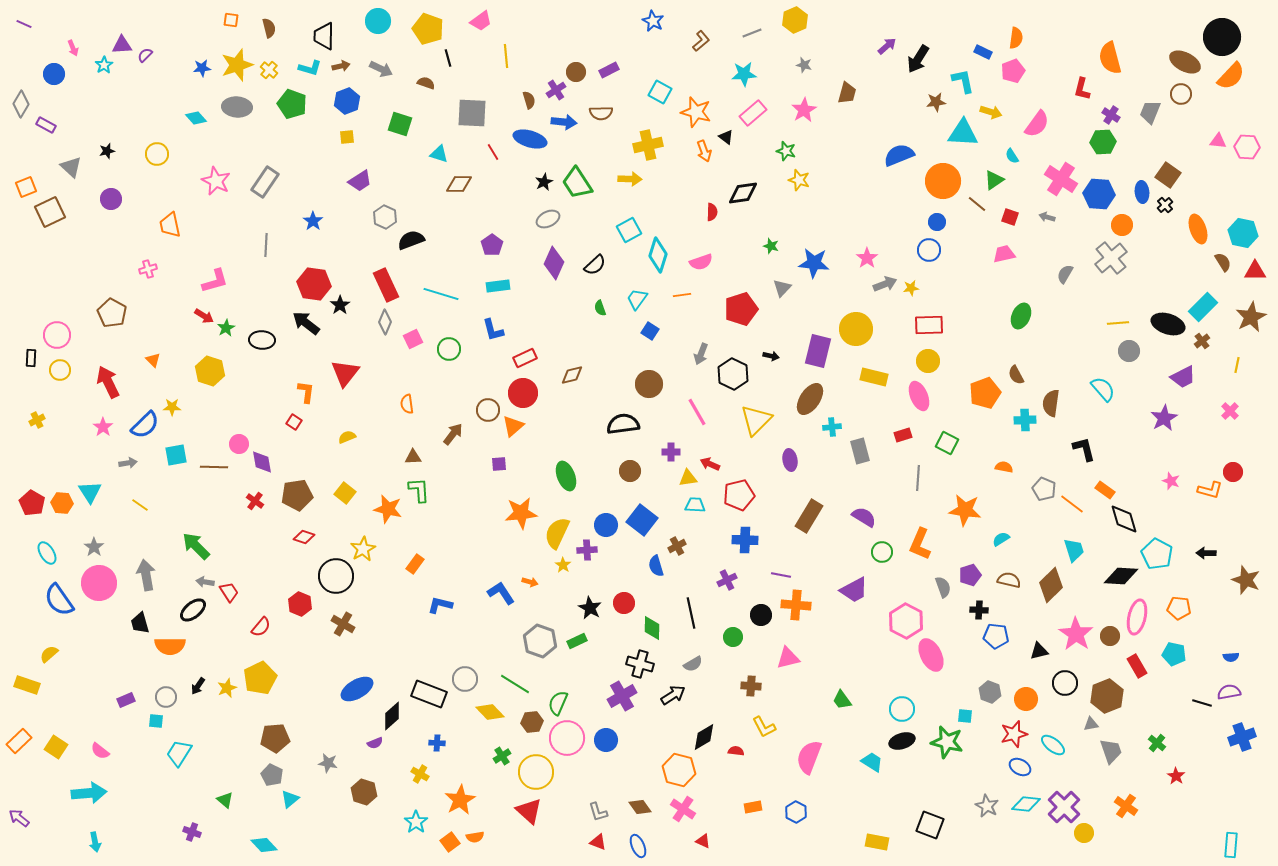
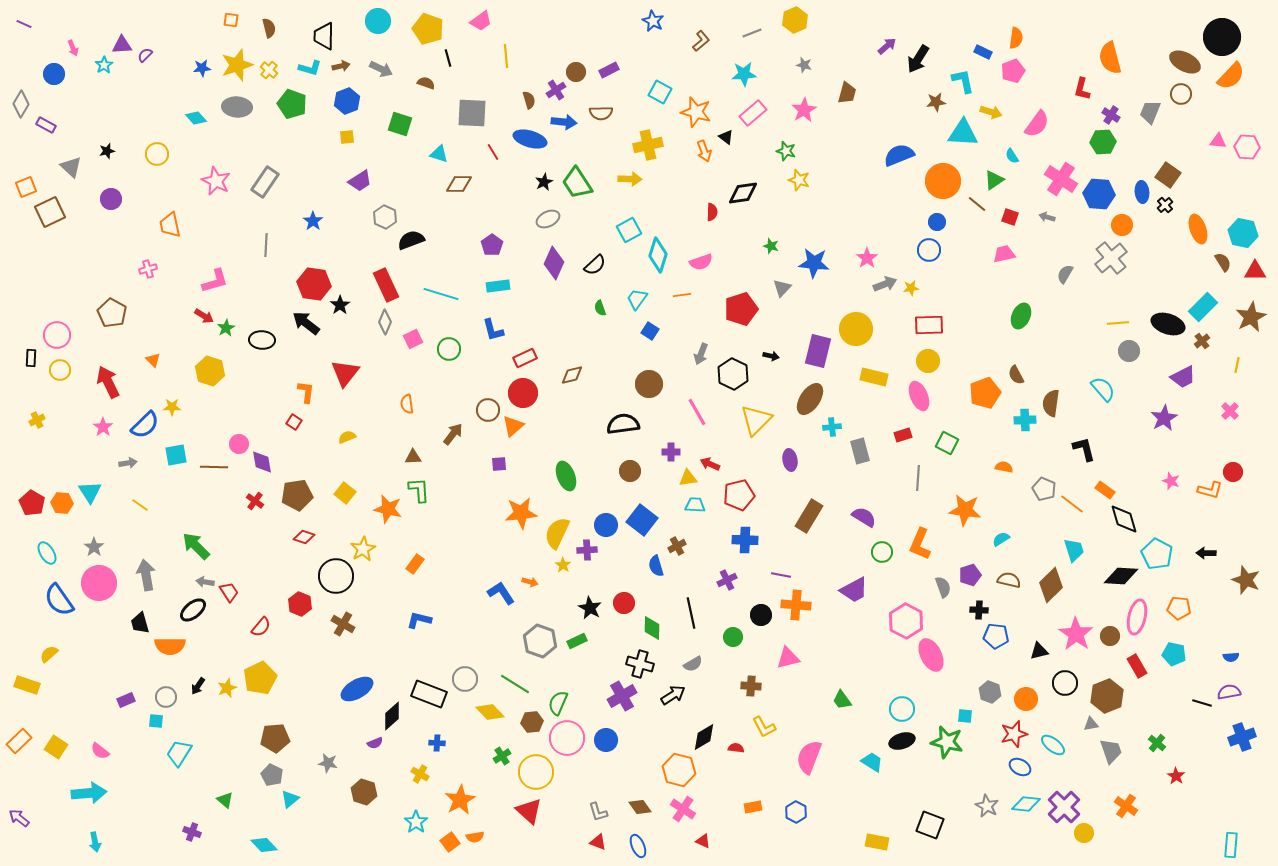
blue L-shape at (440, 605): moved 21 px left, 15 px down
red semicircle at (736, 751): moved 3 px up
